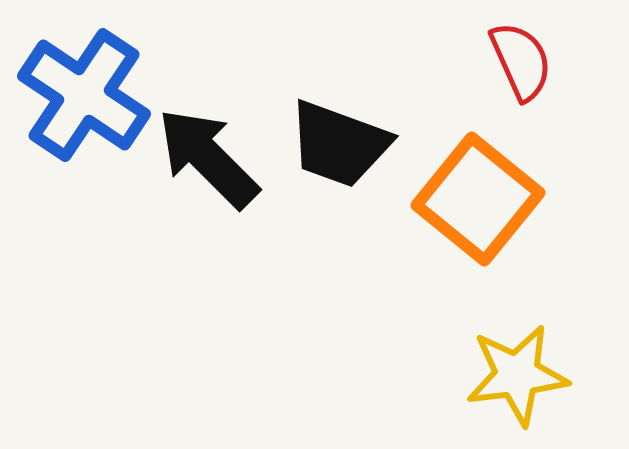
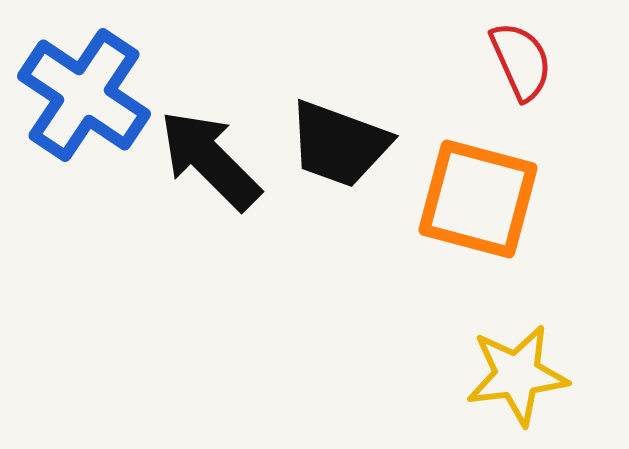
black arrow: moved 2 px right, 2 px down
orange square: rotated 24 degrees counterclockwise
